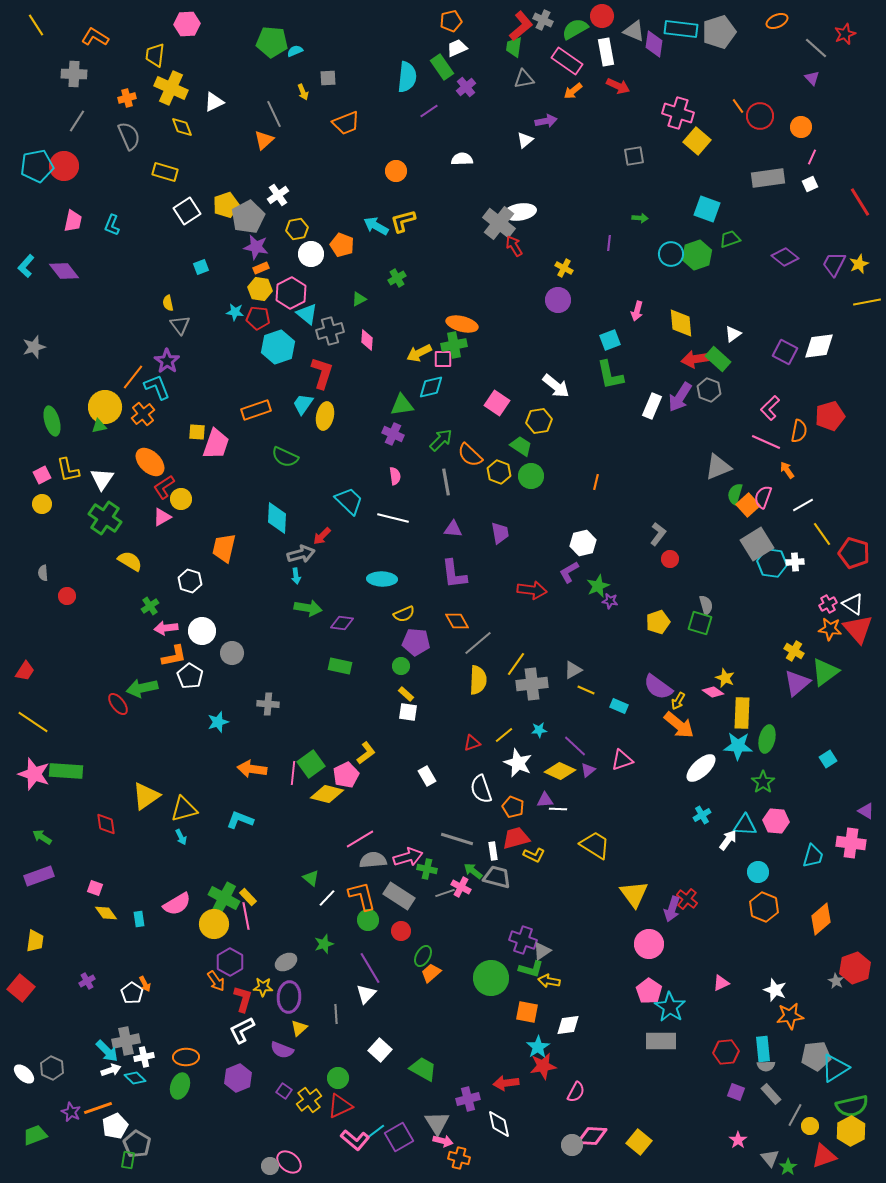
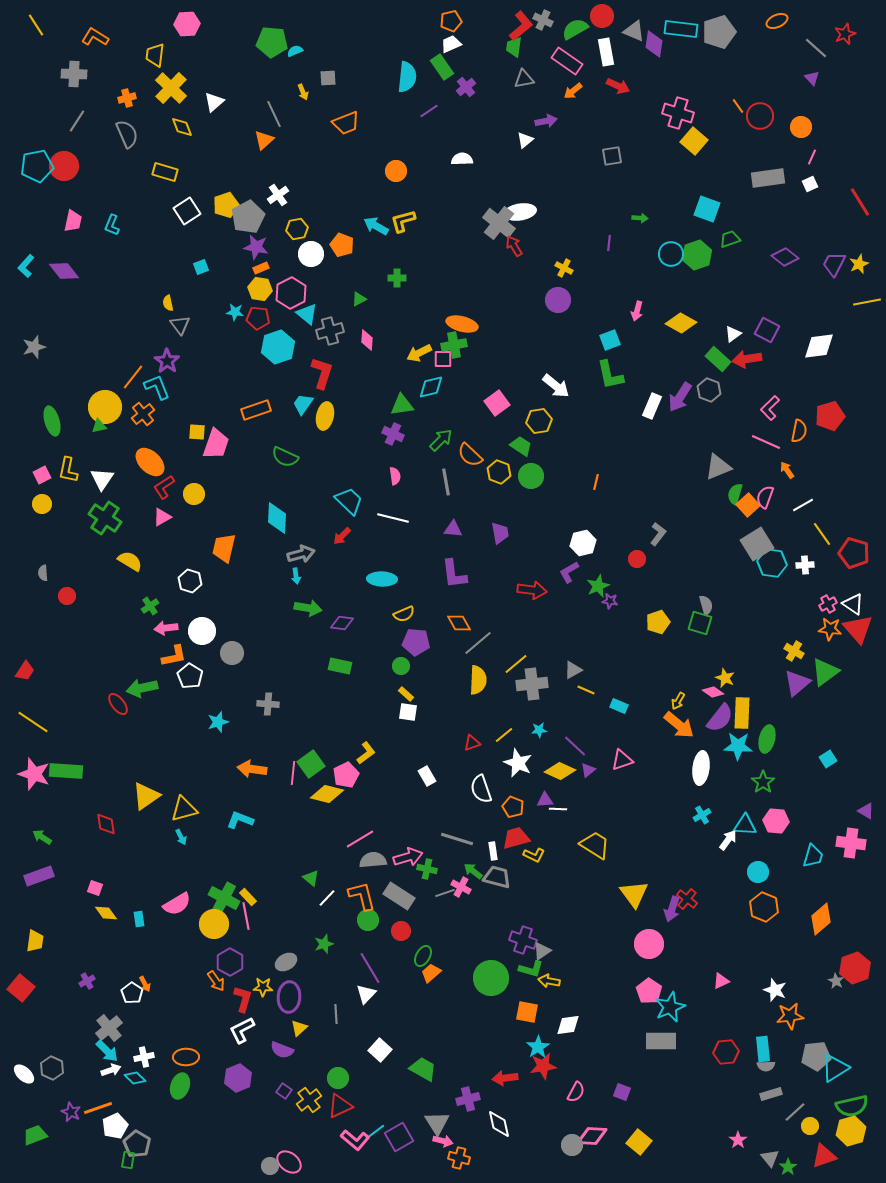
white trapezoid at (457, 48): moved 6 px left, 4 px up
yellow cross at (171, 88): rotated 20 degrees clockwise
white triangle at (214, 102): rotated 15 degrees counterclockwise
gray semicircle at (129, 136): moved 2 px left, 2 px up
yellow square at (697, 141): moved 3 px left
gray square at (634, 156): moved 22 px left
green cross at (397, 278): rotated 30 degrees clockwise
yellow diamond at (681, 323): rotated 56 degrees counterclockwise
purple square at (785, 352): moved 18 px left, 22 px up
red arrow at (696, 359): moved 51 px right
pink square at (497, 403): rotated 20 degrees clockwise
yellow L-shape at (68, 470): rotated 24 degrees clockwise
pink semicircle at (763, 497): moved 2 px right
yellow circle at (181, 499): moved 13 px right, 5 px up
red arrow at (322, 536): moved 20 px right
red circle at (670, 559): moved 33 px left
white cross at (795, 562): moved 10 px right, 3 px down
orange diamond at (457, 621): moved 2 px right, 2 px down
yellow line at (516, 664): rotated 15 degrees clockwise
purple semicircle at (658, 687): moved 62 px right, 31 px down; rotated 88 degrees counterclockwise
white ellipse at (701, 768): rotated 40 degrees counterclockwise
pink triangle at (721, 983): moved 2 px up
cyan star at (670, 1007): rotated 16 degrees clockwise
gray cross at (126, 1041): moved 17 px left, 13 px up; rotated 28 degrees counterclockwise
red arrow at (506, 1083): moved 1 px left, 5 px up
purple square at (736, 1092): moved 114 px left
gray rectangle at (771, 1094): rotated 65 degrees counterclockwise
gray line at (795, 1115): moved 3 px up; rotated 20 degrees clockwise
yellow hexagon at (851, 1131): rotated 12 degrees clockwise
